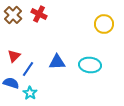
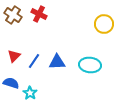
brown cross: rotated 12 degrees counterclockwise
blue line: moved 6 px right, 8 px up
